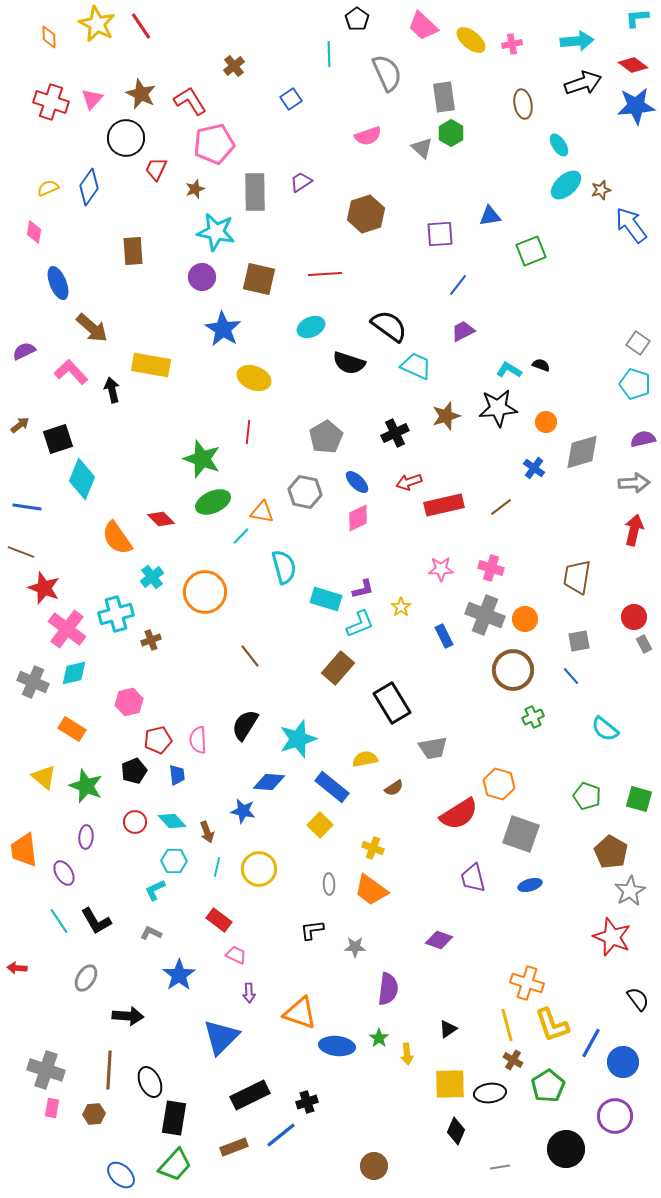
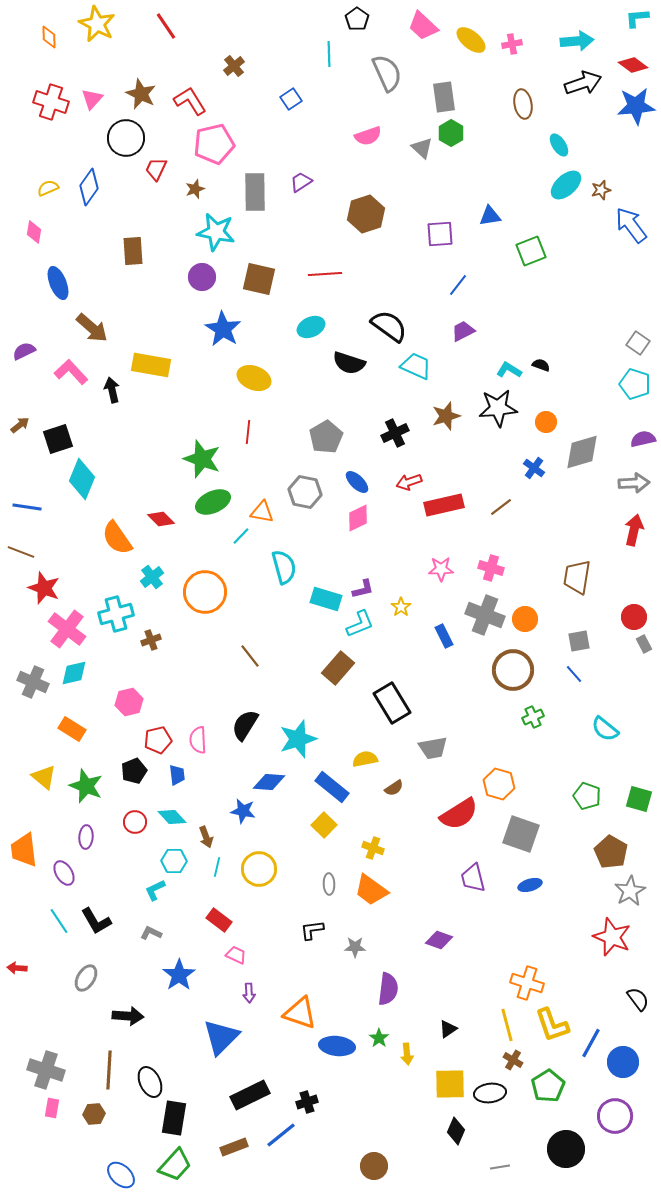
red line at (141, 26): moved 25 px right
blue line at (571, 676): moved 3 px right, 2 px up
cyan diamond at (172, 821): moved 4 px up
yellow square at (320, 825): moved 4 px right
brown arrow at (207, 832): moved 1 px left, 5 px down
